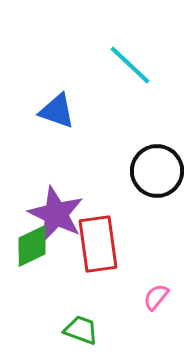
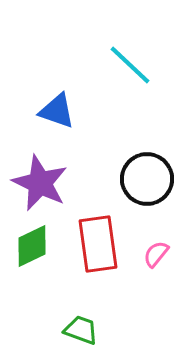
black circle: moved 10 px left, 8 px down
purple star: moved 16 px left, 31 px up
pink semicircle: moved 43 px up
